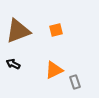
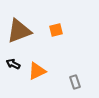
brown triangle: moved 1 px right
orange triangle: moved 17 px left, 1 px down
